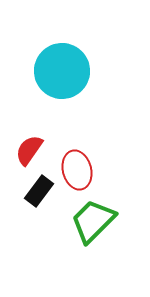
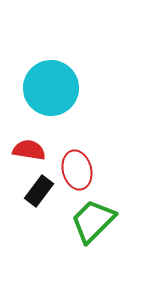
cyan circle: moved 11 px left, 17 px down
red semicircle: rotated 64 degrees clockwise
